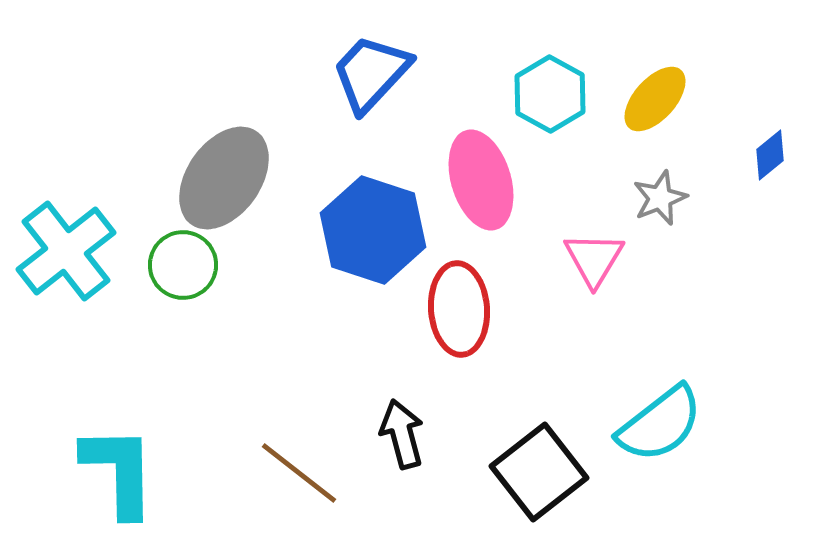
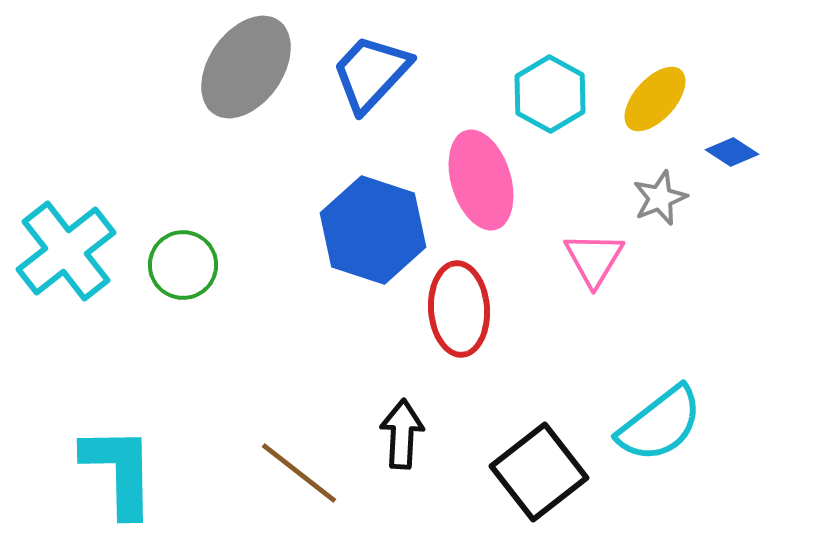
blue diamond: moved 38 px left, 3 px up; rotated 72 degrees clockwise
gray ellipse: moved 22 px right, 111 px up
black arrow: rotated 18 degrees clockwise
